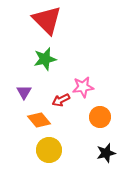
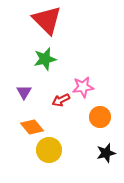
orange diamond: moved 7 px left, 7 px down
